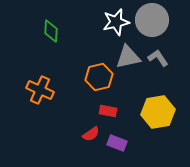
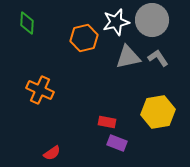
green diamond: moved 24 px left, 8 px up
orange hexagon: moved 15 px left, 39 px up
red rectangle: moved 1 px left, 11 px down
red semicircle: moved 39 px left, 19 px down
